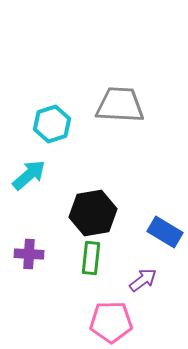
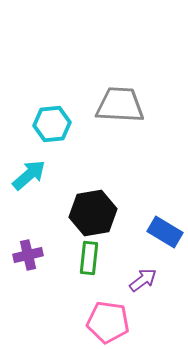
cyan hexagon: rotated 12 degrees clockwise
purple cross: moved 1 px left, 1 px down; rotated 16 degrees counterclockwise
green rectangle: moved 2 px left
pink pentagon: moved 3 px left; rotated 9 degrees clockwise
